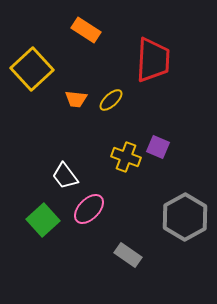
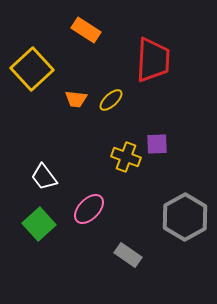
purple square: moved 1 px left, 3 px up; rotated 25 degrees counterclockwise
white trapezoid: moved 21 px left, 1 px down
green square: moved 4 px left, 4 px down
